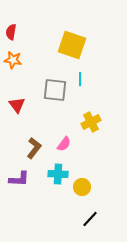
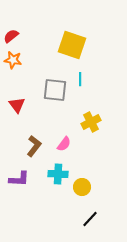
red semicircle: moved 4 px down; rotated 42 degrees clockwise
brown L-shape: moved 2 px up
